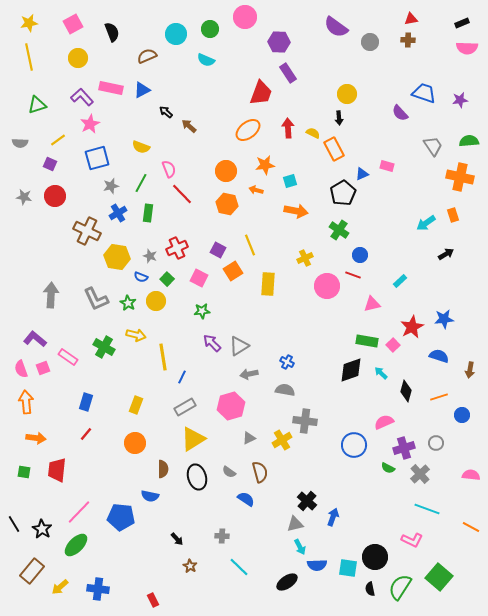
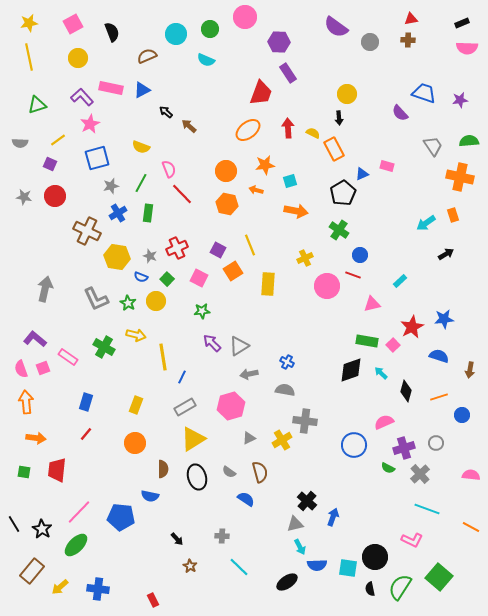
gray arrow at (51, 295): moved 6 px left, 6 px up; rotated 10 degrees clockwise
